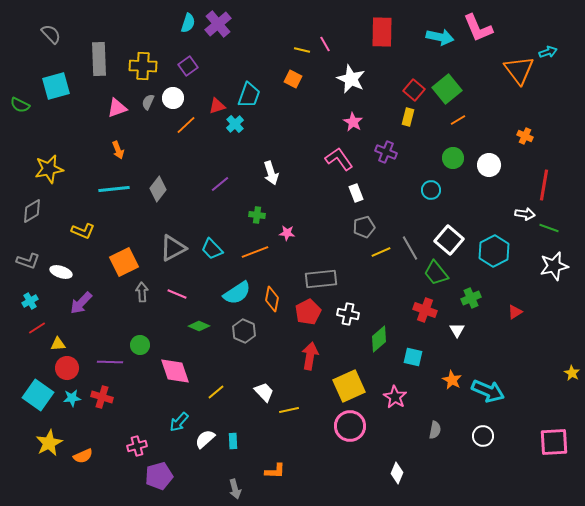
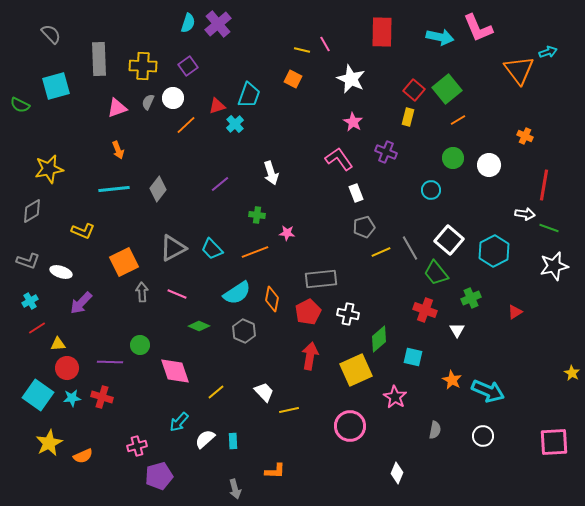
yellow square at (349, 386): moved 7 px right, 16 px up
